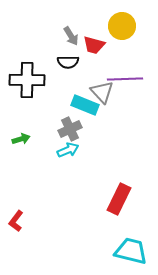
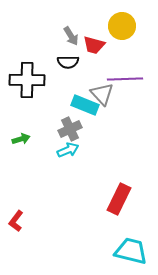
gray triangle: moved 2 px down
